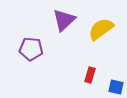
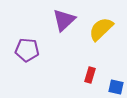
yellow semicircle: rotated 8 degrees counterclockwise
purple pentagon: moved 4 px left, 1 px down
